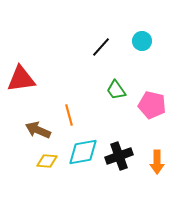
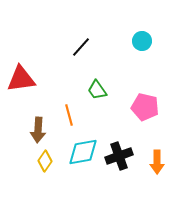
black line: moved 20 px left
green trapezoid: moved 19 px left
pink pentagon: moved 7 px left, 2 px down
brown arrow: rotated 110 degrees counterclockwise
yellow diamond: moved 2 px left; rotated 60 degrees counterclockwise
